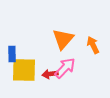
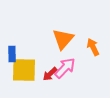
orange arrow: moved 2 px down
red arrow: rotated 35 degrees counterclockwise
